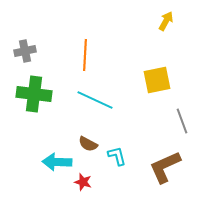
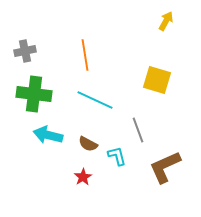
orange line: rotated 12 degrees counterclockwise
yellow square: rotated 28 degrees clockwise
gray line: moved 44 px left, 9 px down
cyan arrow: moved 9 px left, 27 px up; rotated 12 degrees clockwise
red star: moved 5 px up; rotated 24 degrees clockwise
